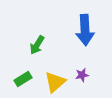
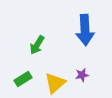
yellow triangle: moved 1 px down
